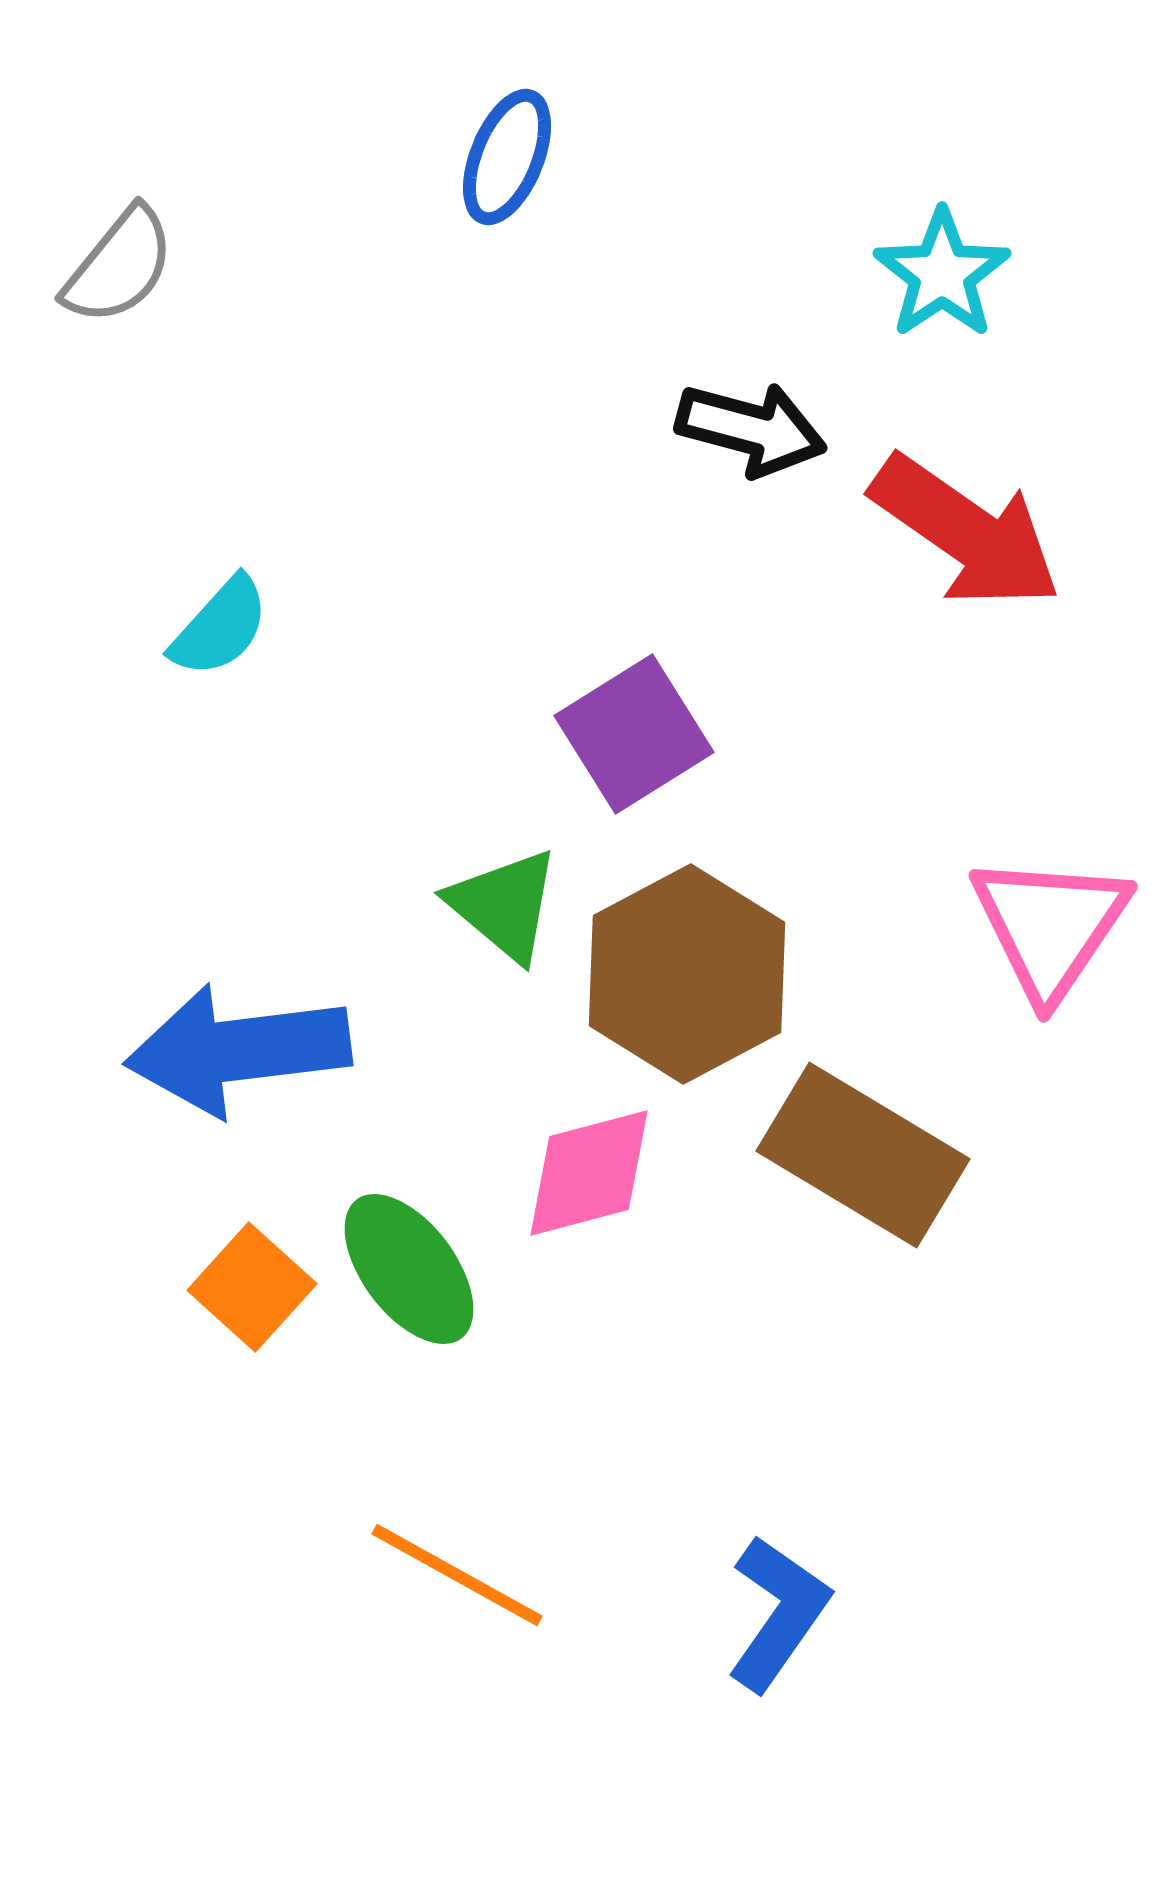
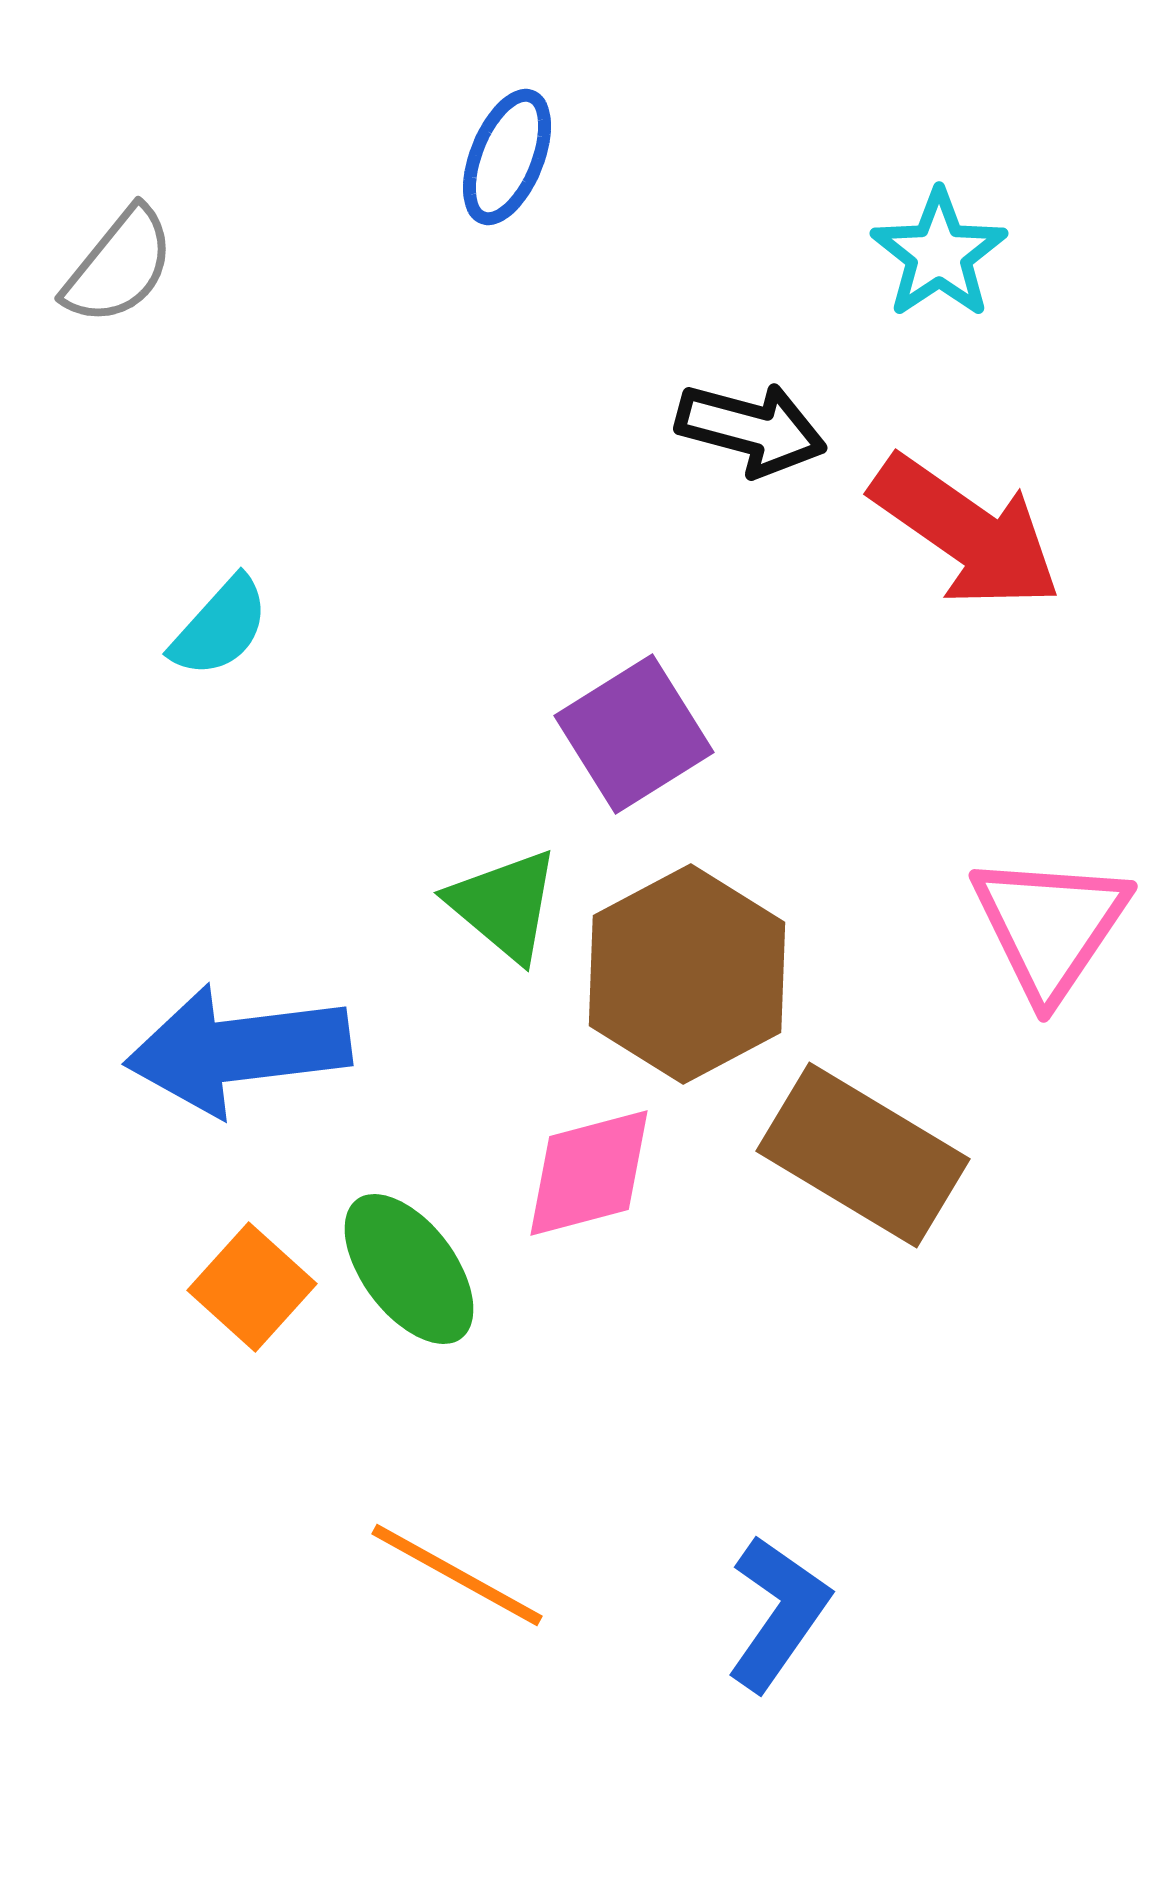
cyan star: moved 3 px left, 20 px up
